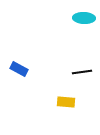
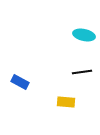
cyan ellipse: moved 17 px down; rotated 10 degrees clockwise
blue rectangle: moved 1 px right, 13 px down
